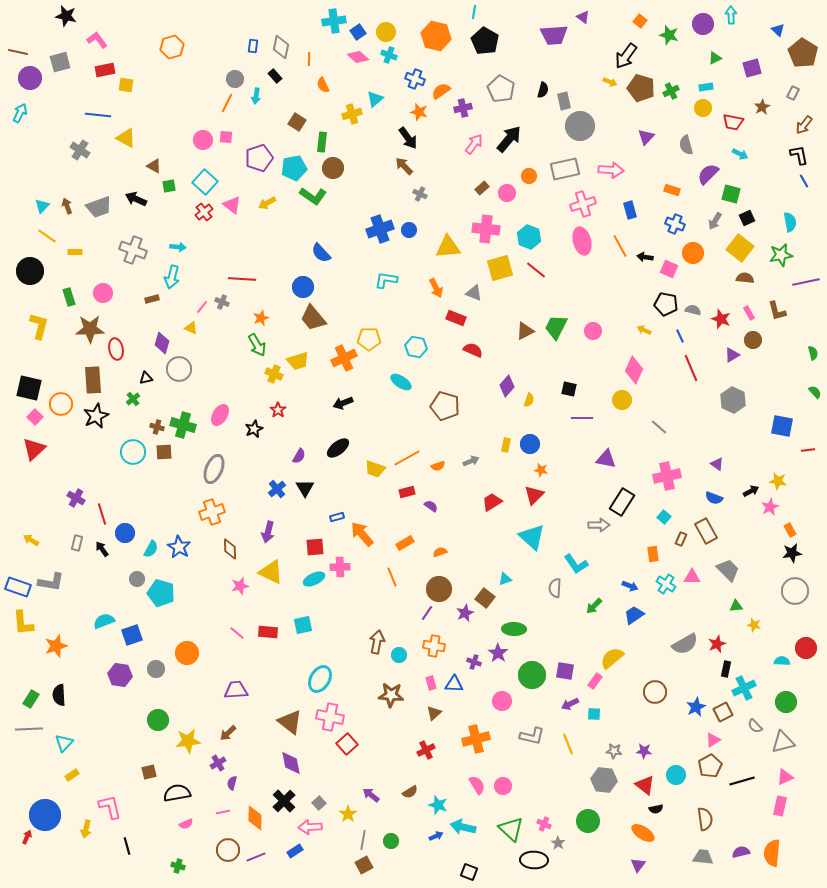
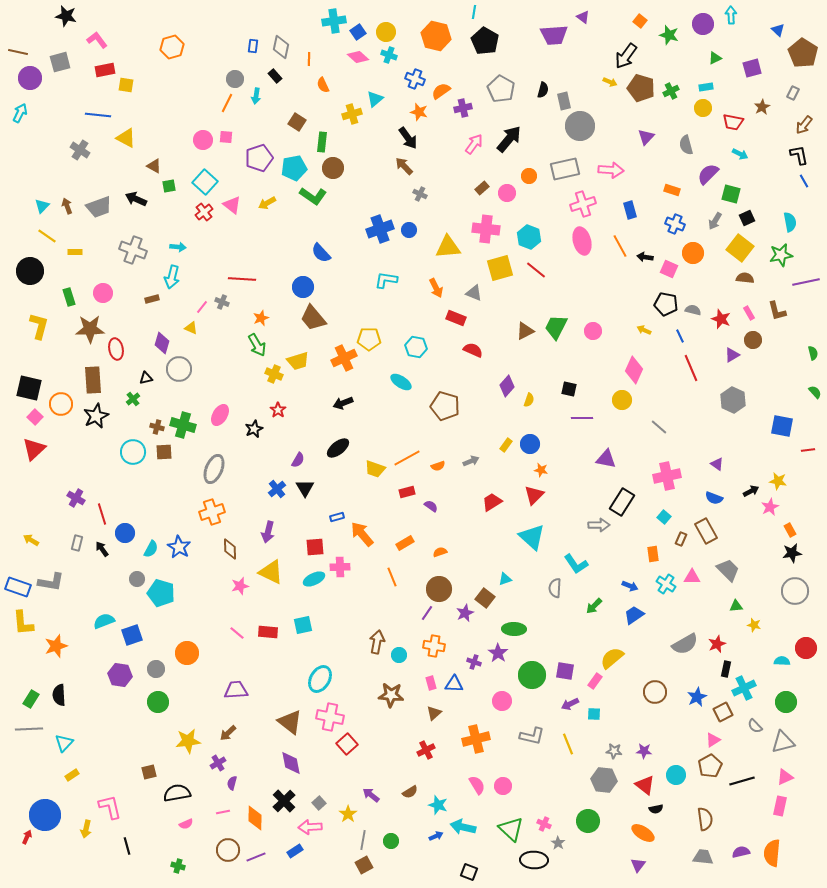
yellow rectangle at (506, 445): rotated 24 degrees clockwise
purple semicircle at (299, 456): moved 1 px left, 4 px down
blue star at (696, 707): moved 1 px right, 10 px up
green circle at (158, 720): moved 18 px up
